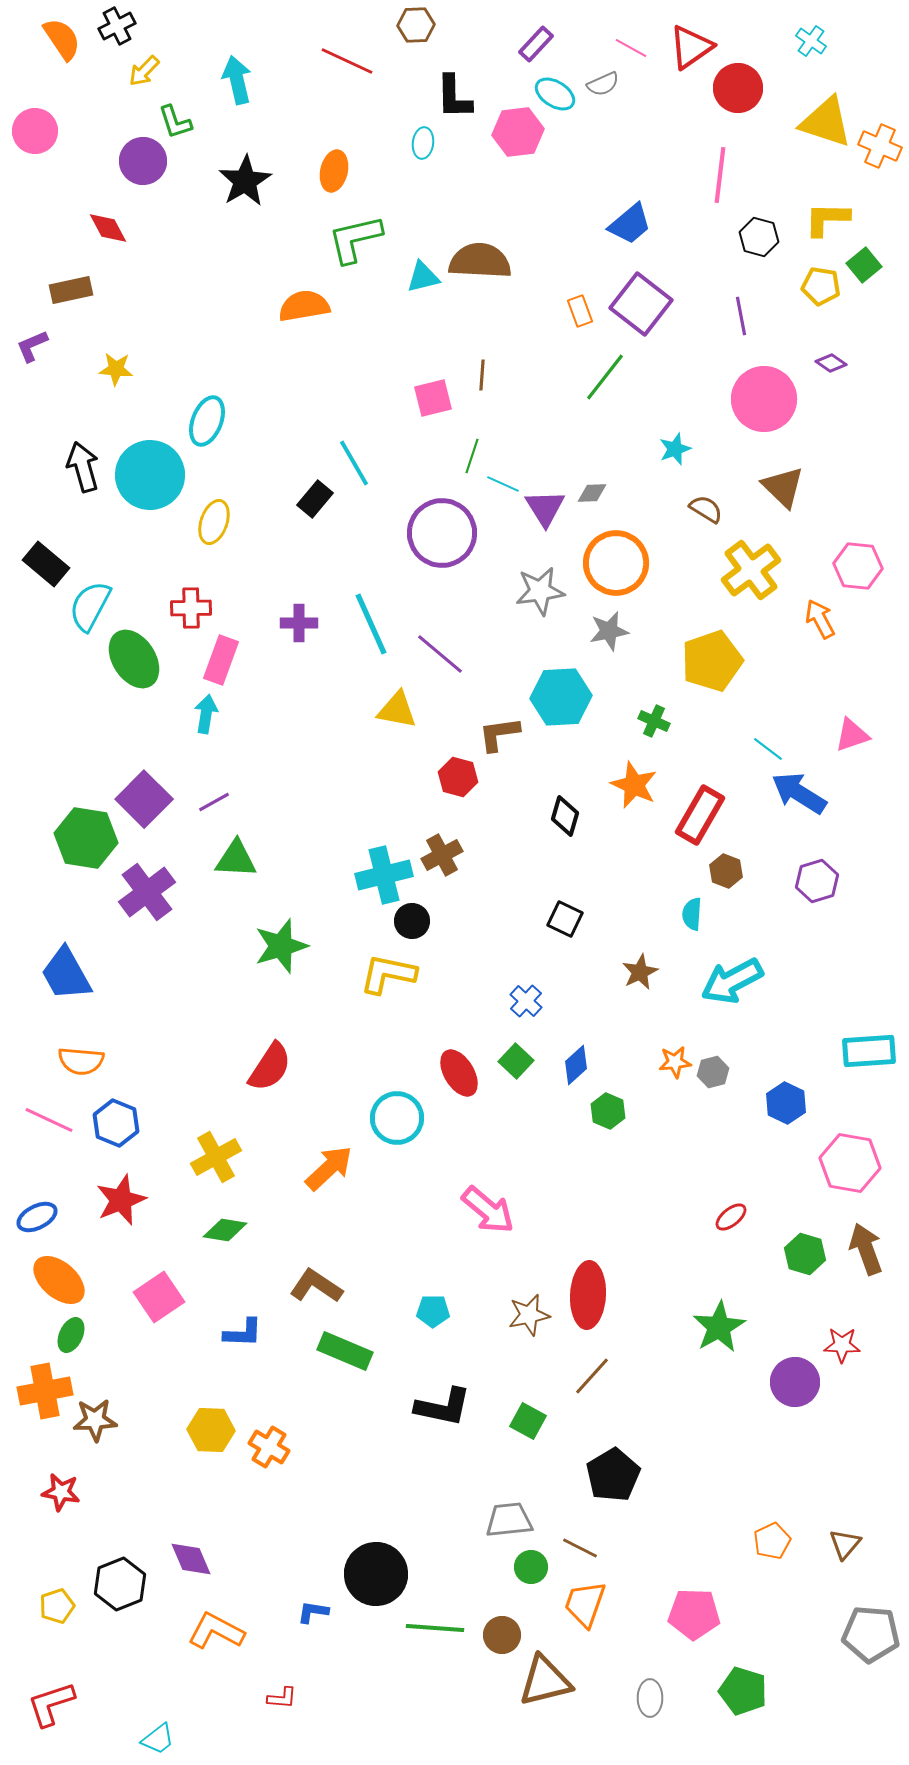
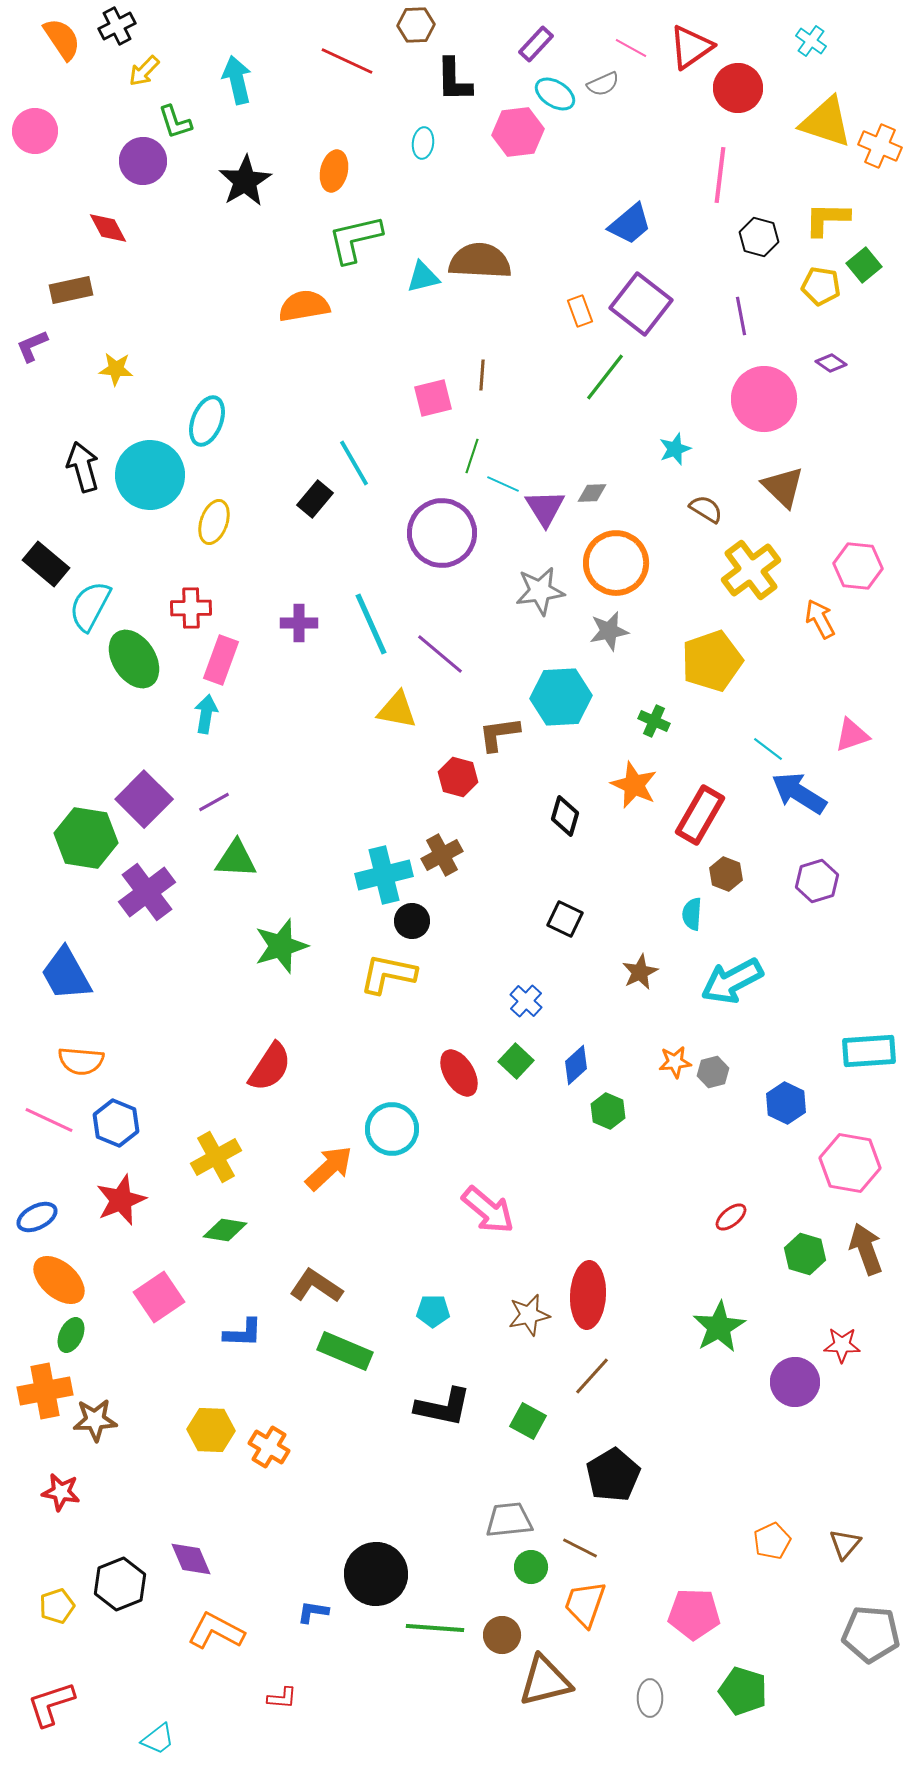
black L-shape at (454, 97): moved 17 px up
brown hexagon at (726, 871): moved 3 px down
cyan circle at (397, 1118): moved 5 px left, 11 px down
